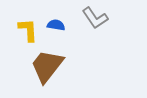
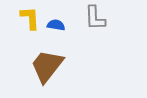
gray L-shape: rotated 32 degrees clockwise
yellow L-shape: moved 2 px right, 12 px up
